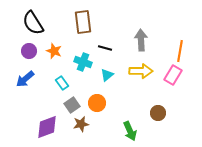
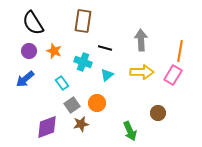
brown rectangle: moved 1 px up; rotated 15 degrees clockwise
yellow arrow: moved 1 px right, 1 px down
